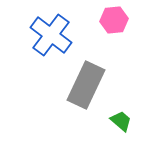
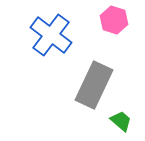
pink hexagon: rotated 24 degrees clockwise
gray rectangle: moved 8 px right
